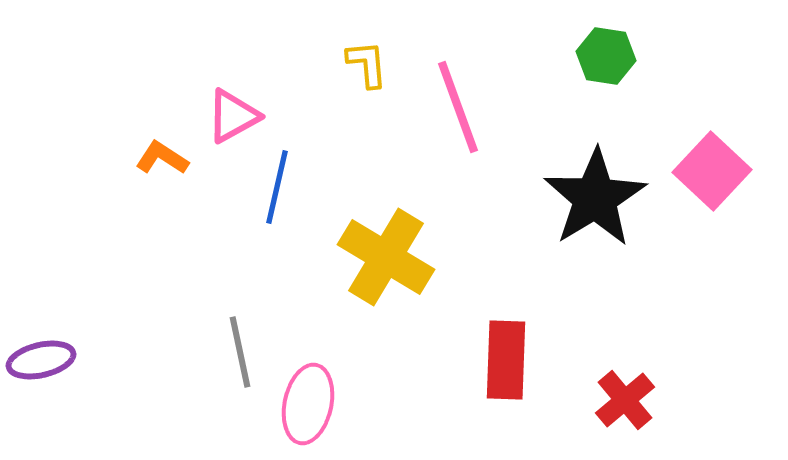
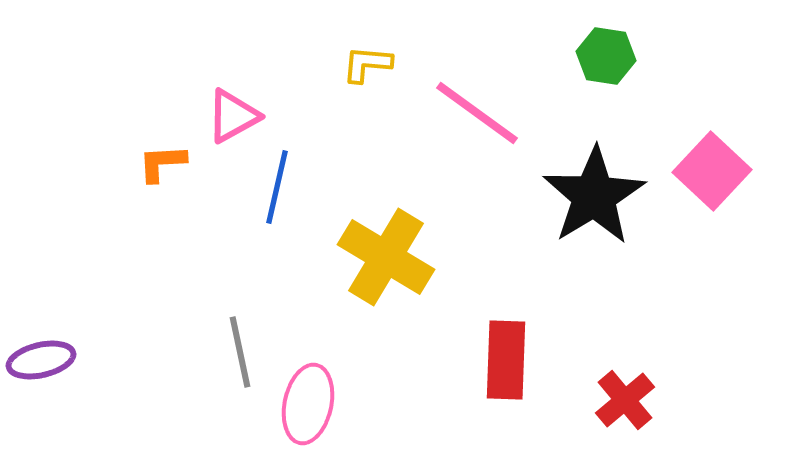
yellow L-shape: rotated 80 degrees counterclockwise
pink line: moved 19 px right, 6 px down; rotated 34 degrees counterclockwise
orange L-shape: moved 5 px down; rotated 36 degrees counterclockwise
black star: moved 1 px left, 2 px up
